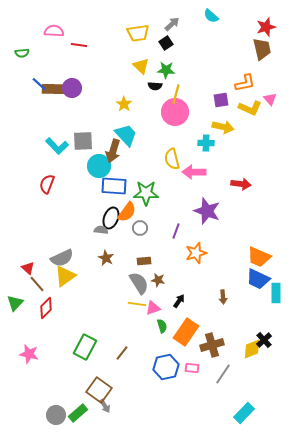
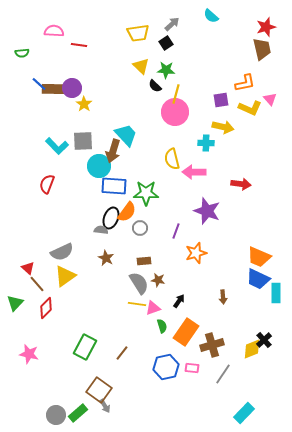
black semicircle at (155, 86): rotated 40 degrees clockwise
yellow star at (124, 104): moved 40 px left
gray semicircle at (62, 258): moved 6 px up
